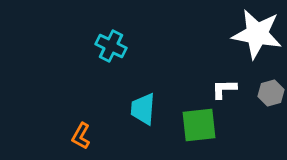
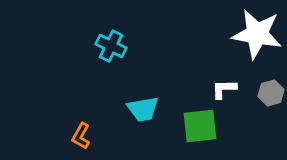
cyan trapezoid: rotated 104 degrees counterclockwise
green square: moved 1 px right, 1 px down
